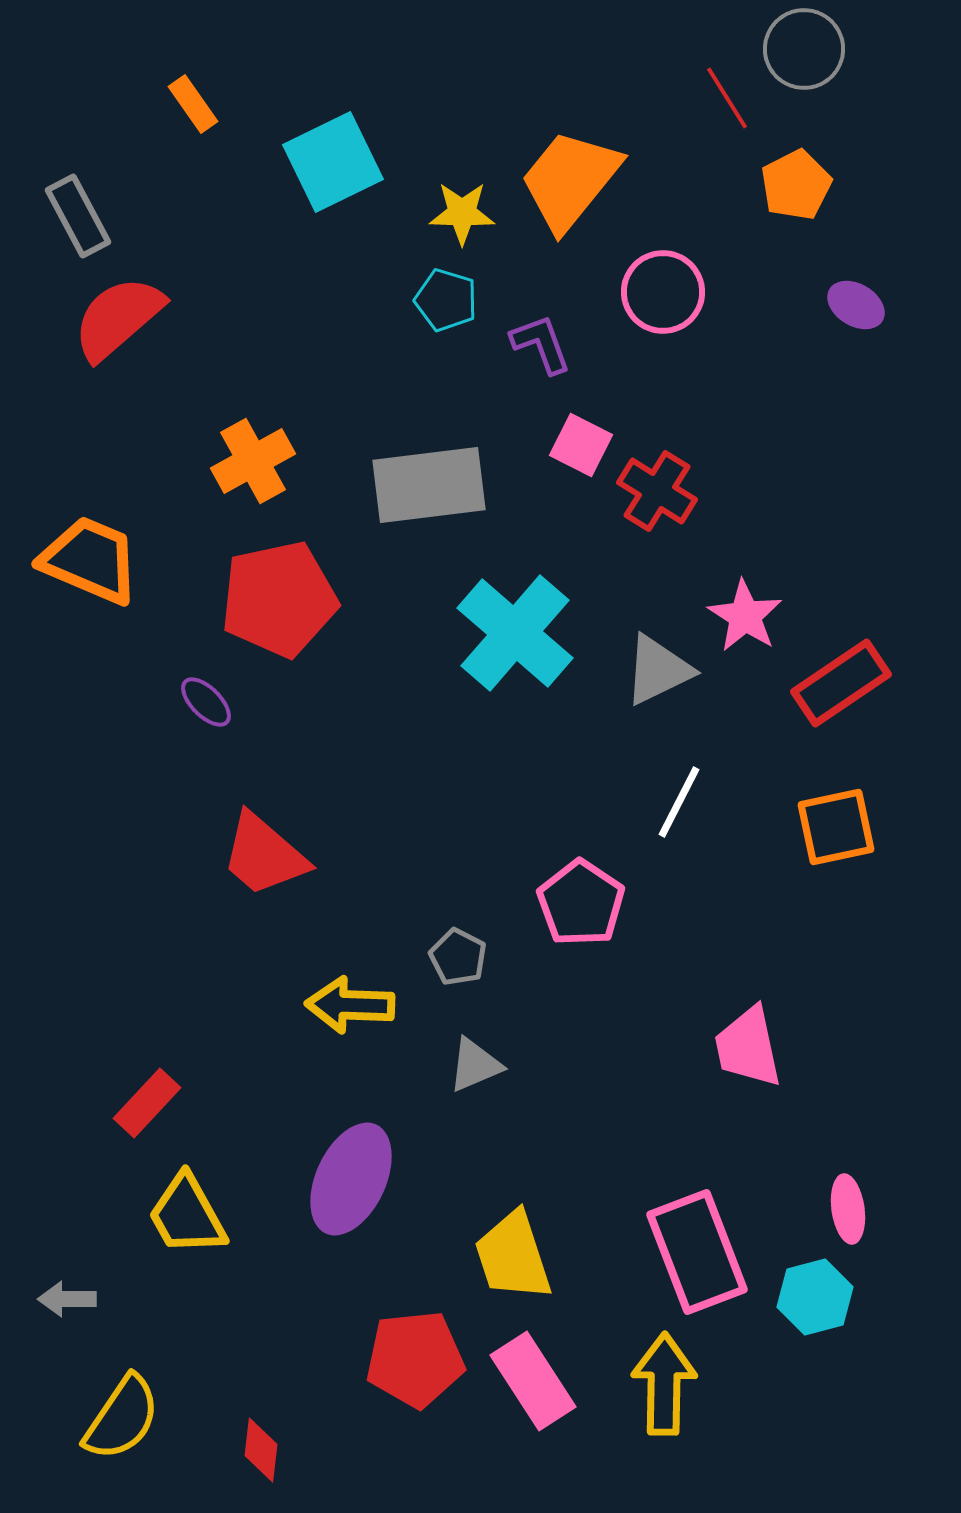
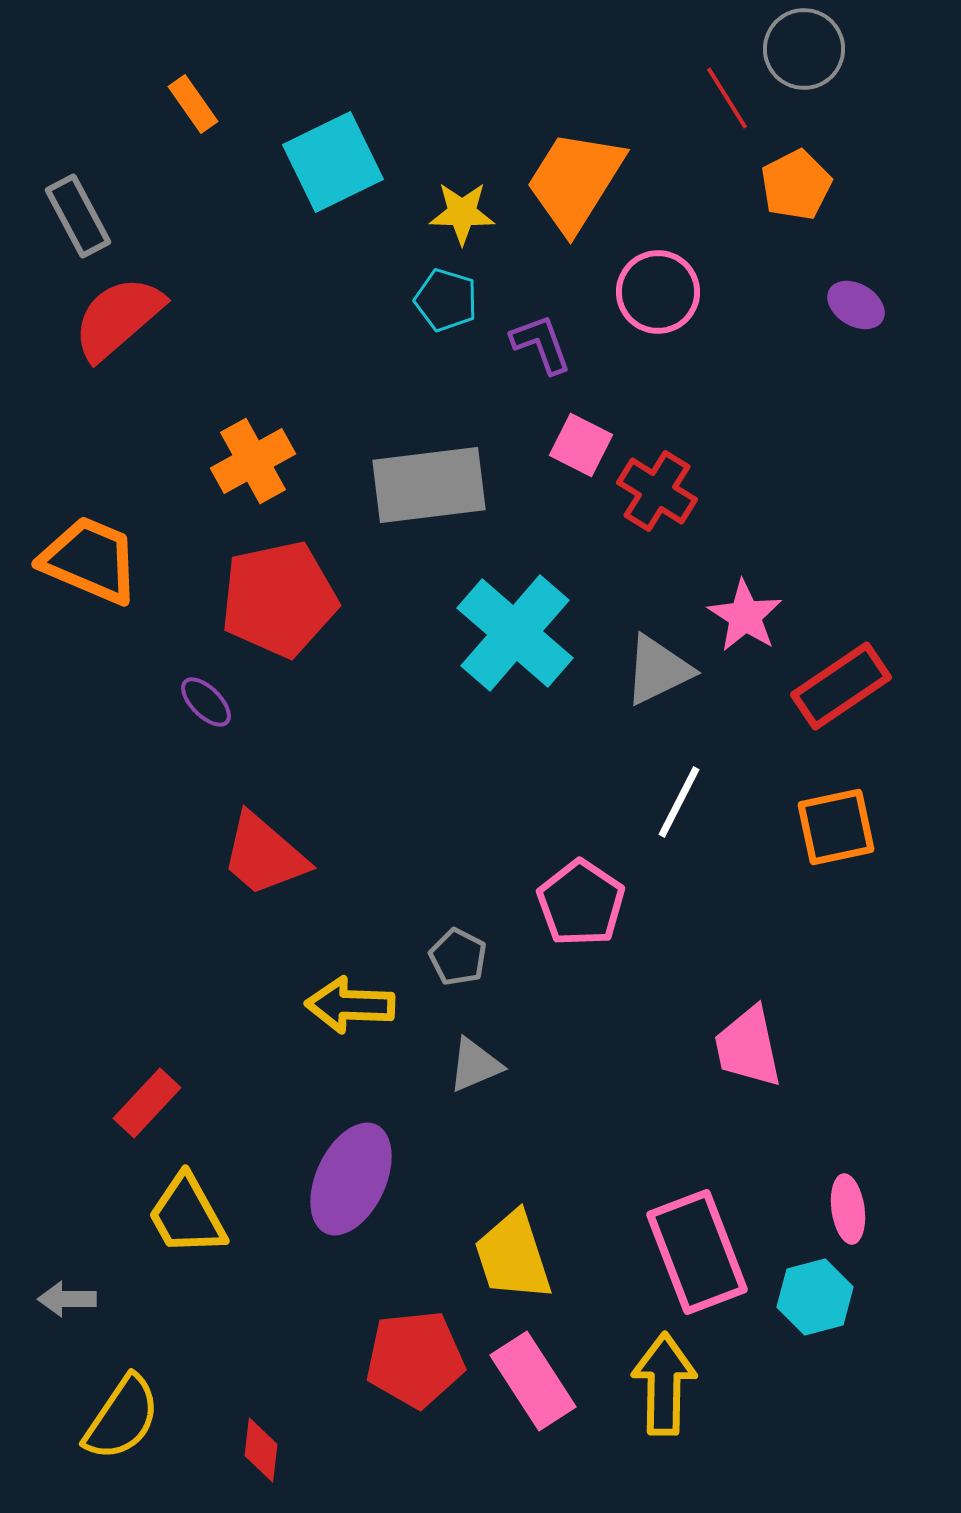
orange trapezoid at (570, 180): moved 5 px right, 1 px down; rotated 7 degrees counterclockwise
pink circle at (663, 292): moved 5 px left
red rectangle at (841, 683): moved 3 px down
